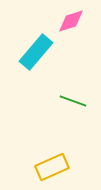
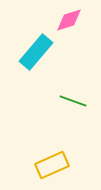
pink diamond: moved 2 px left, 1 px up
yellow rectangle: moved 2 px up
